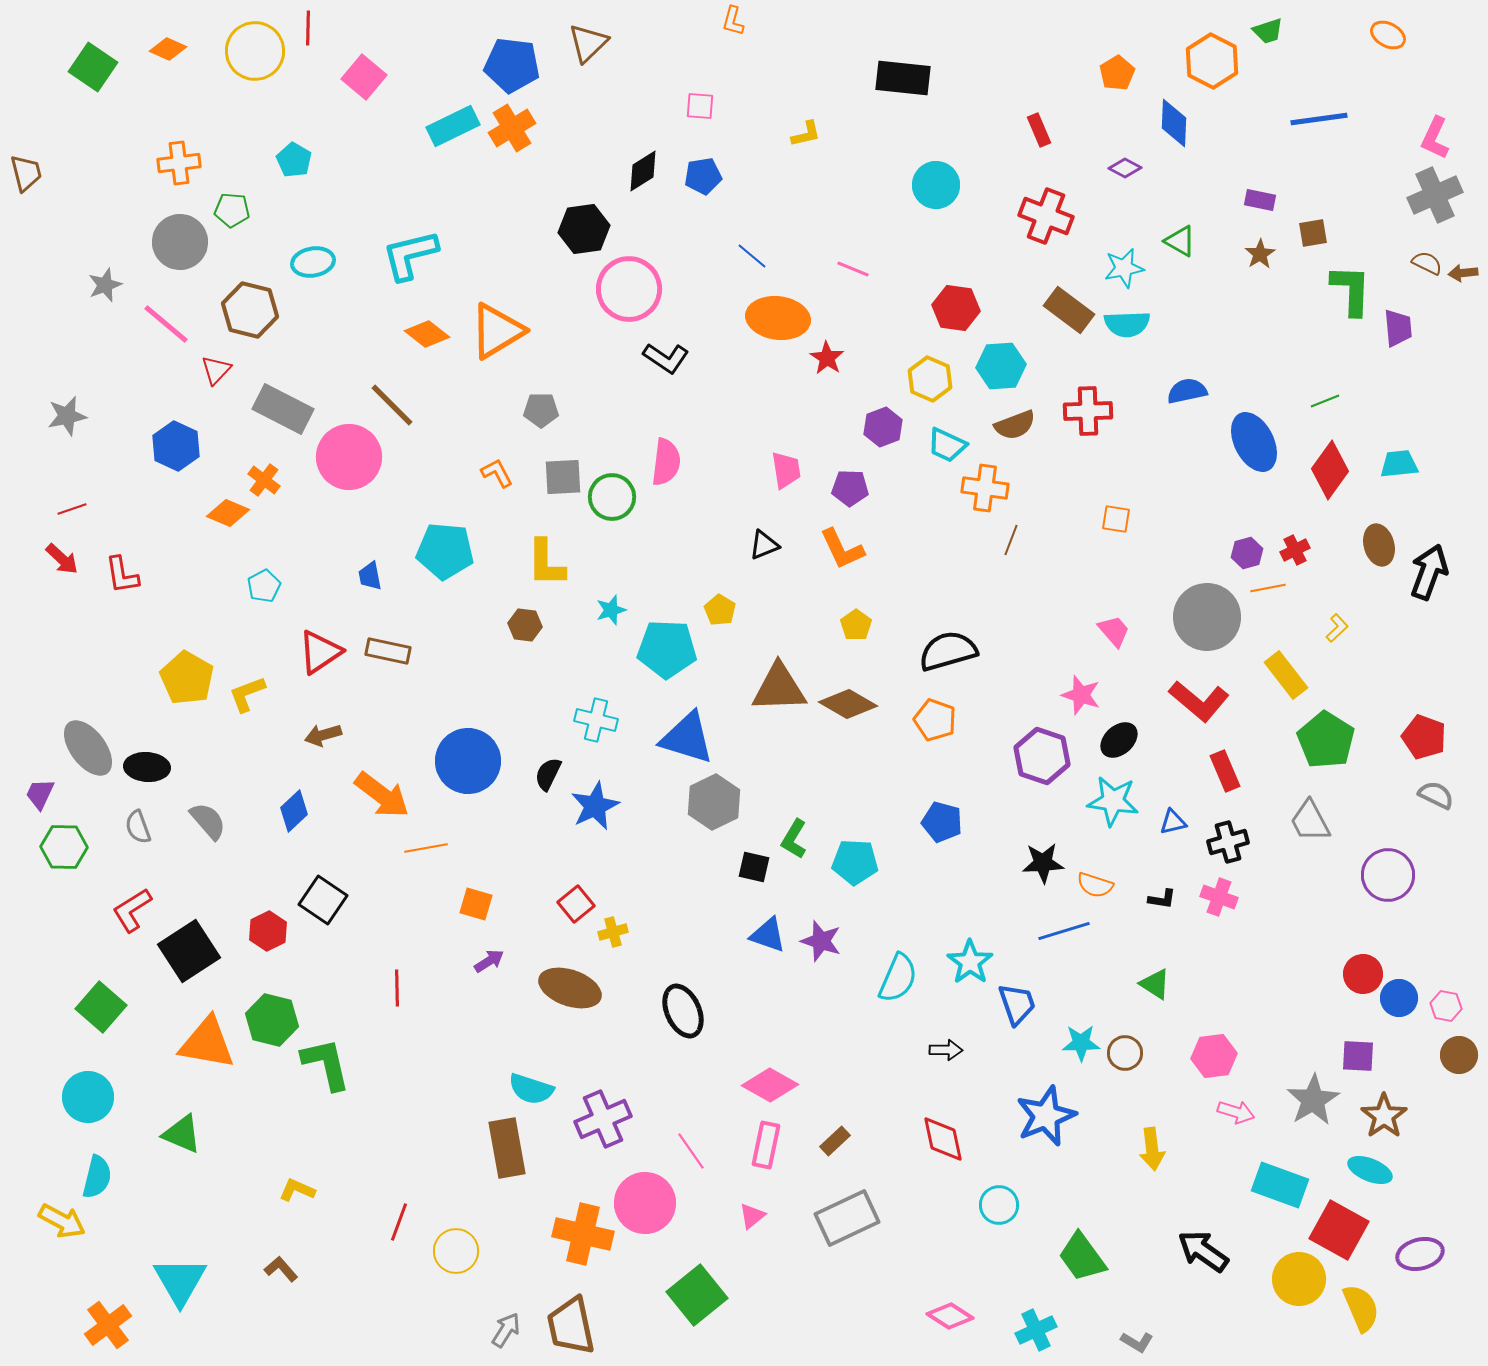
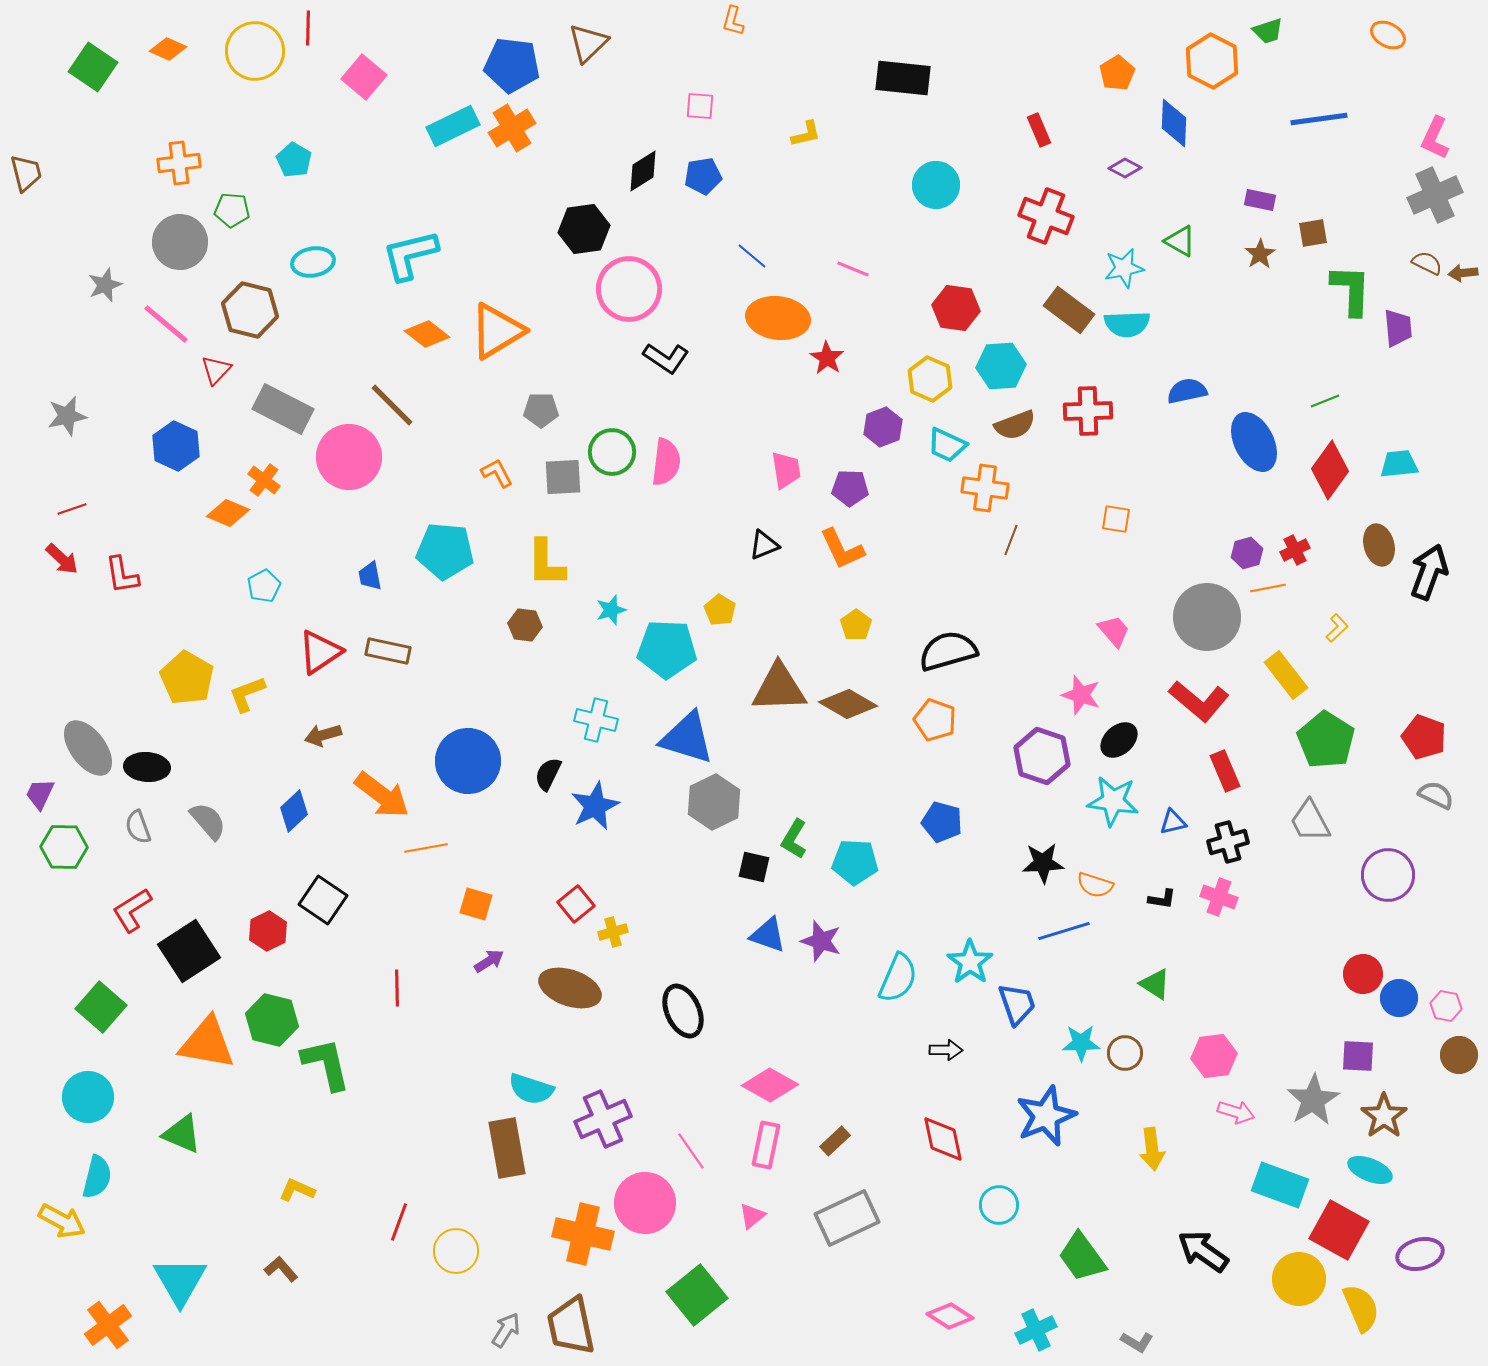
green circle at (612, 497): moved 45 px up
